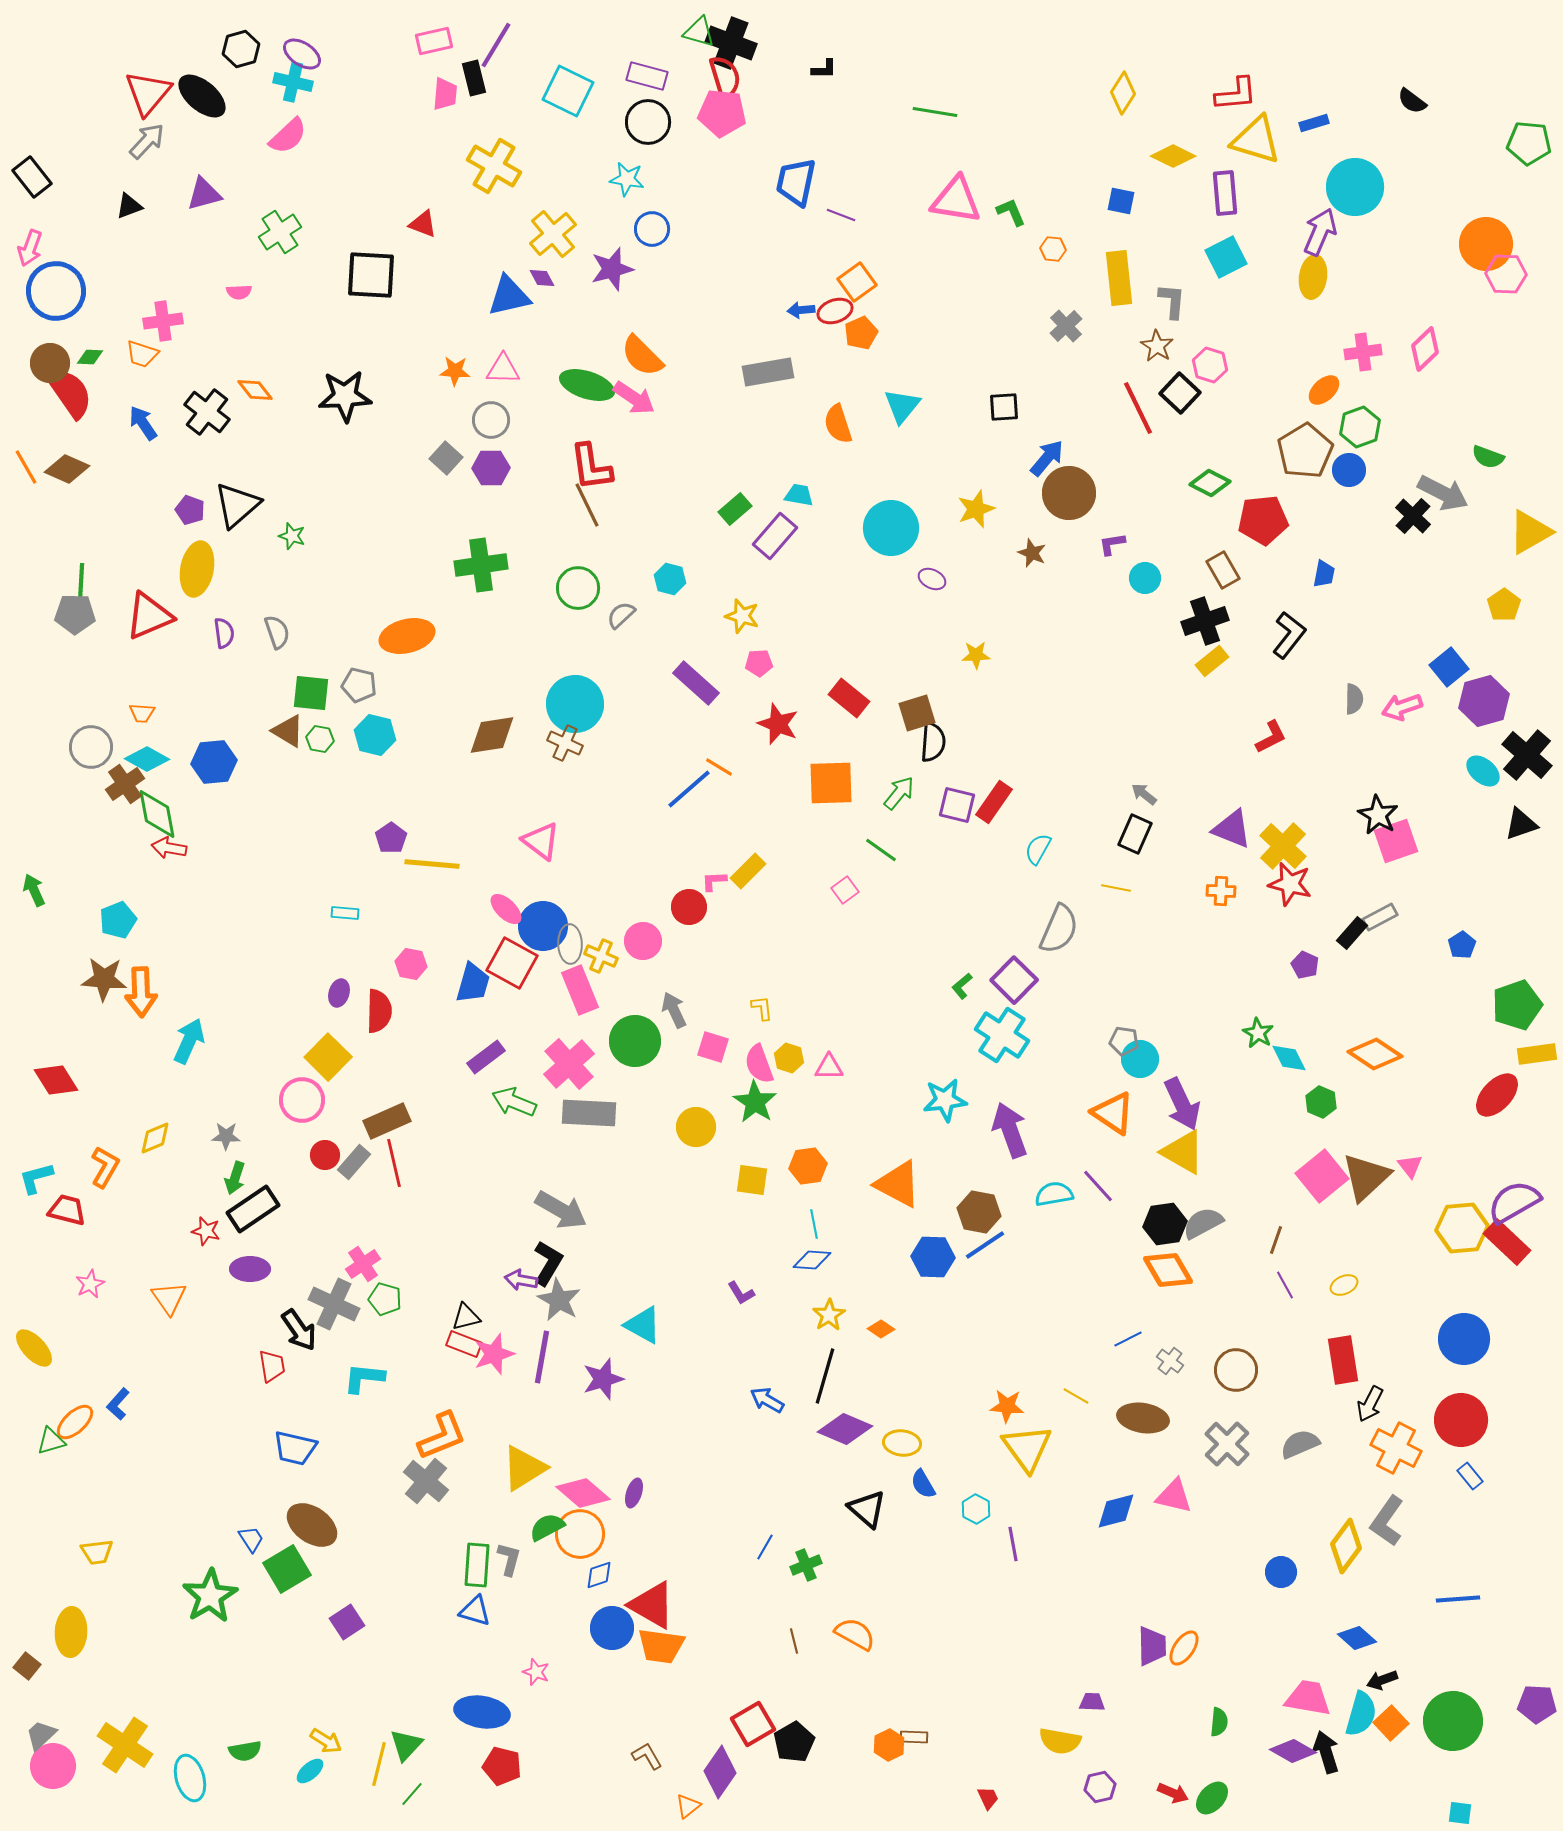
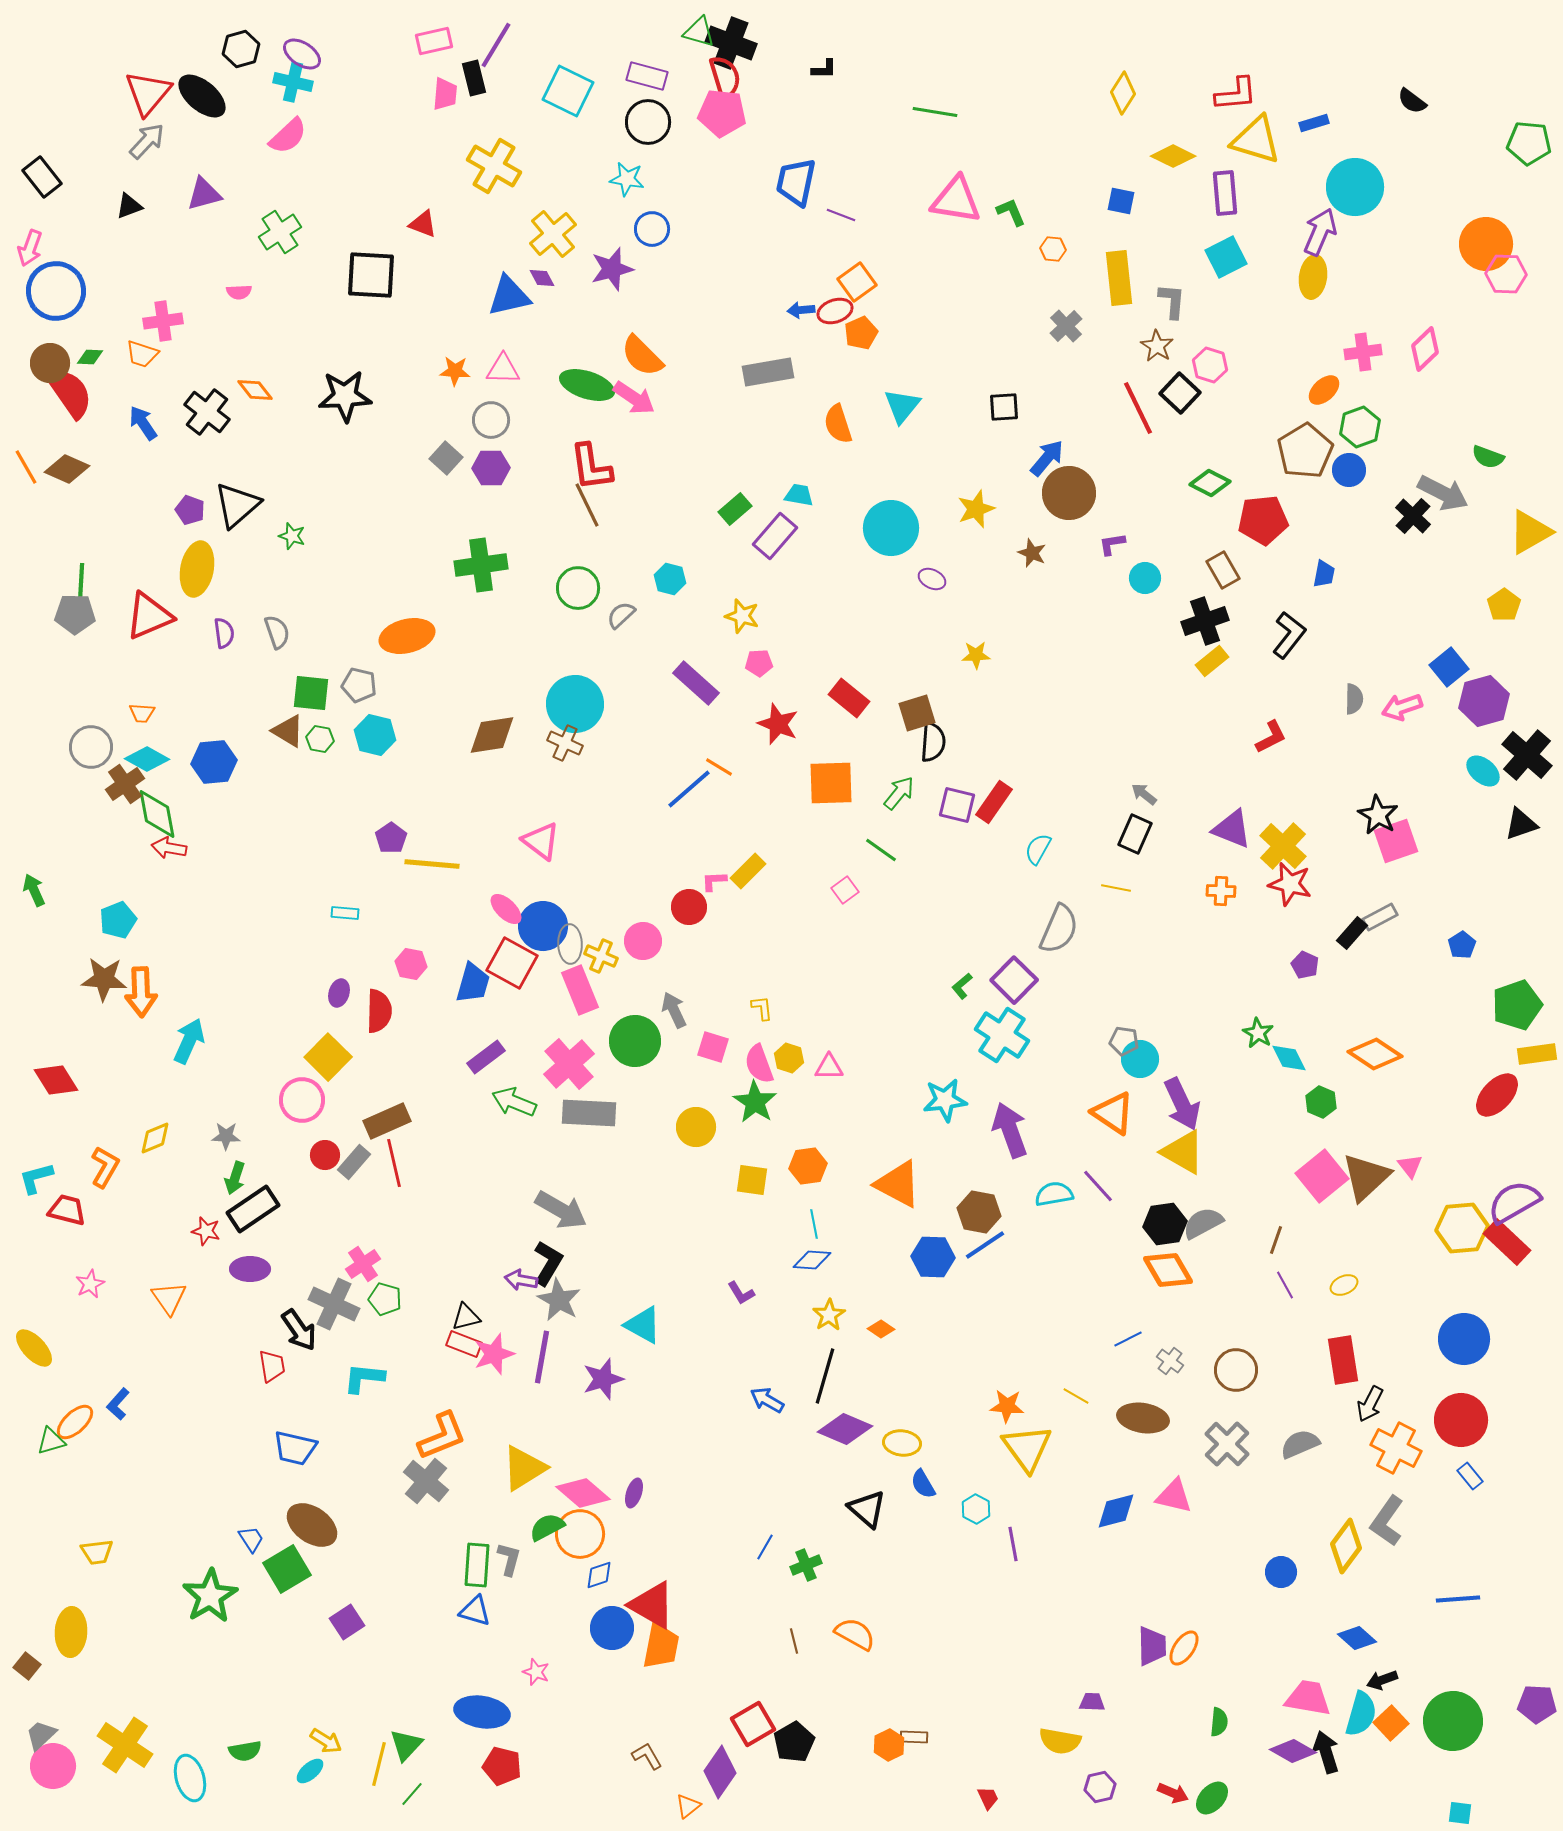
black rectangle at (32, 177): moved 10 px right
orange trapezoid at (661, 1646): rotated 87 degrees counterclockwise
